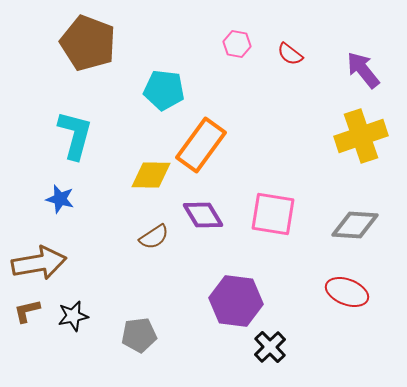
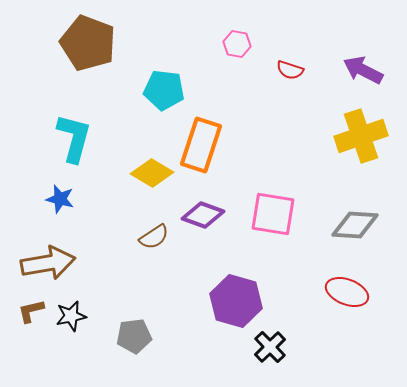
red semicircle: moved 16 px down; rotated 20 degrees counterclockwise
purple arrow: rotated 24 degrees counterclockwise
cyan L-shape: moved 1 px left, 3 px down
orange rectangle: rotated 18 degrees counterclockwise
yellow diamond: moved 1 px right, 2 px up; rotated 30 degrees clockwise
purple diamond: rotated 39 degrees counterclockwise
brown arrow: moved 9 px right
purple hexagon: rotated 9 degrees clockwise
brown L-shape: moved 4 px right
black star: moved 2 px left
gray pentagon: moved 5 px left, 1 px down
